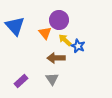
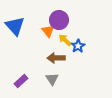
orange triangle: moved 3 px right, 2 px up
blue star: rotated 16 degrees clockwise
